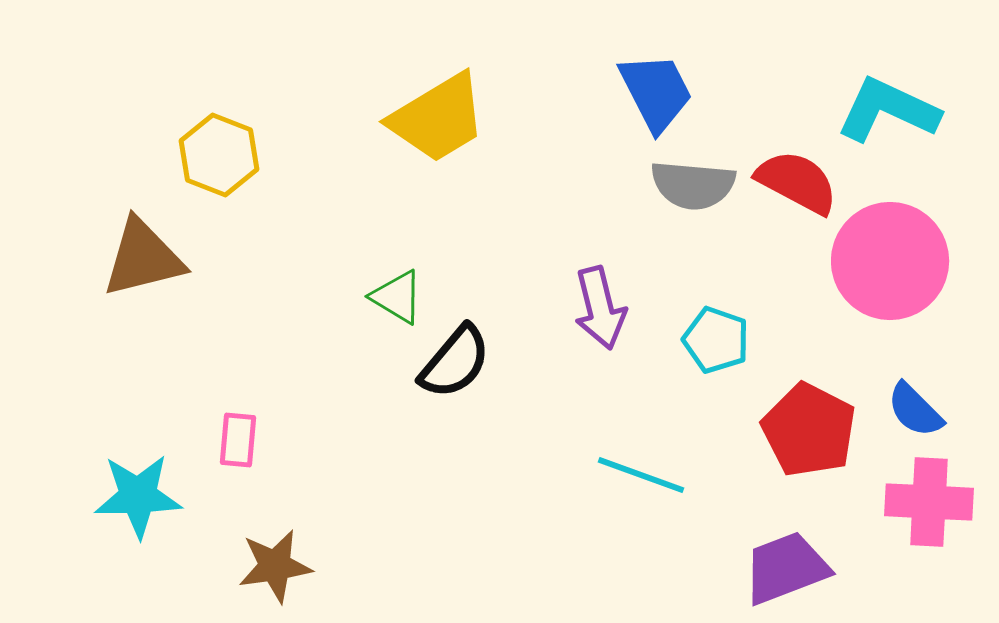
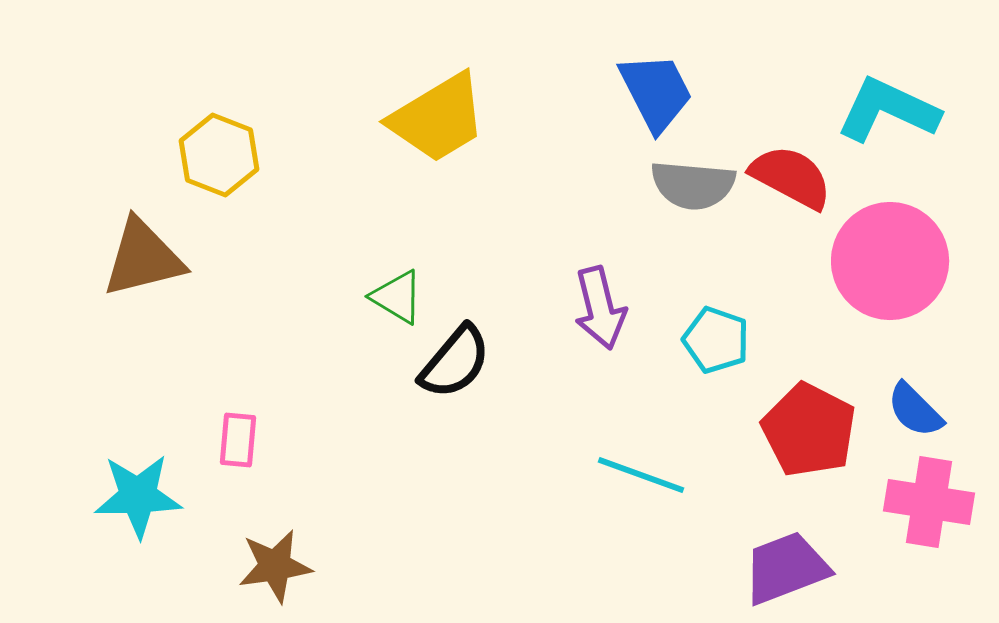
red semicircle: moved 6 px left, 5 px up
pink cross: rotated 6 degrees clockwise
